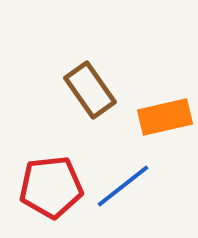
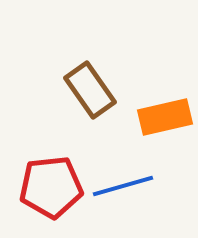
blue line: rotated 22 degrees clockwise
